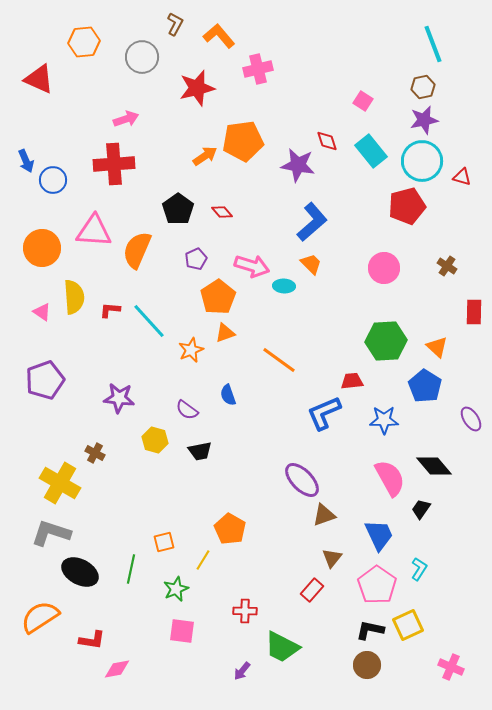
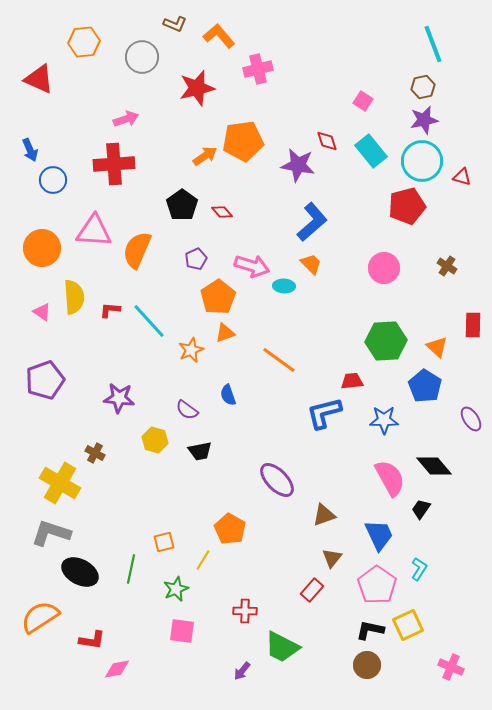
brown L-shape at (175, 24): rotated 85 degrees clockwise
blue arrow at (26, 161): moved 4 px right, 11 px up
black pentagon at (178, 209): moved 4 px right, 4 px up
red rectangle at (474, 312): moved 1 px left, 13 px down
blue L-shape at (324, 413): rotated 9 degrees clockwise
purple ellipse at (302, 480): moved 25 px left
